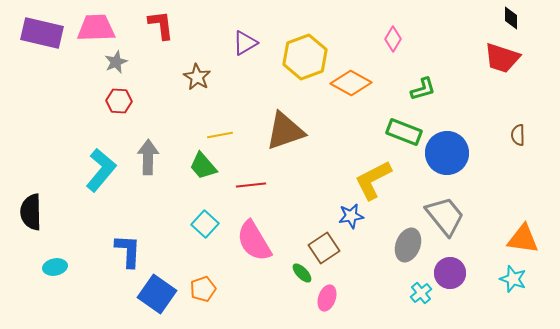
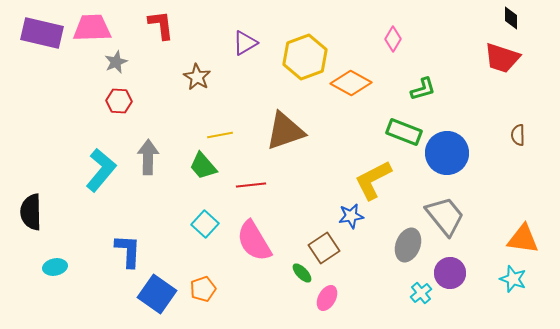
pink trapezoid: moved 4 px left
pink ellipse: rotated 10 degrees clockwise
